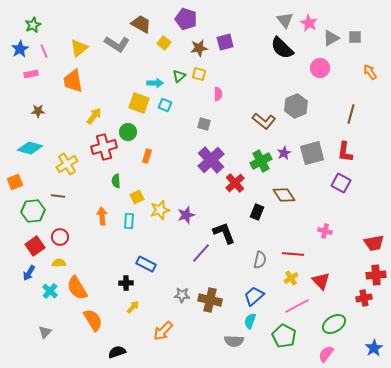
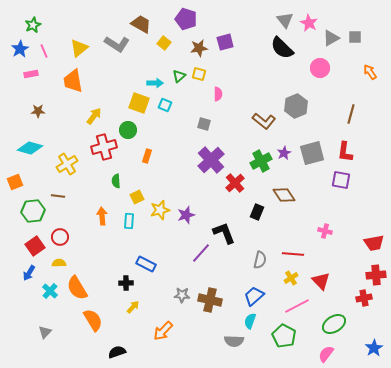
green circle at (128, 132): moved 2 px up
purple square at (341, 183): moved 3 px up; rotated 18 degrees counterclockwise
